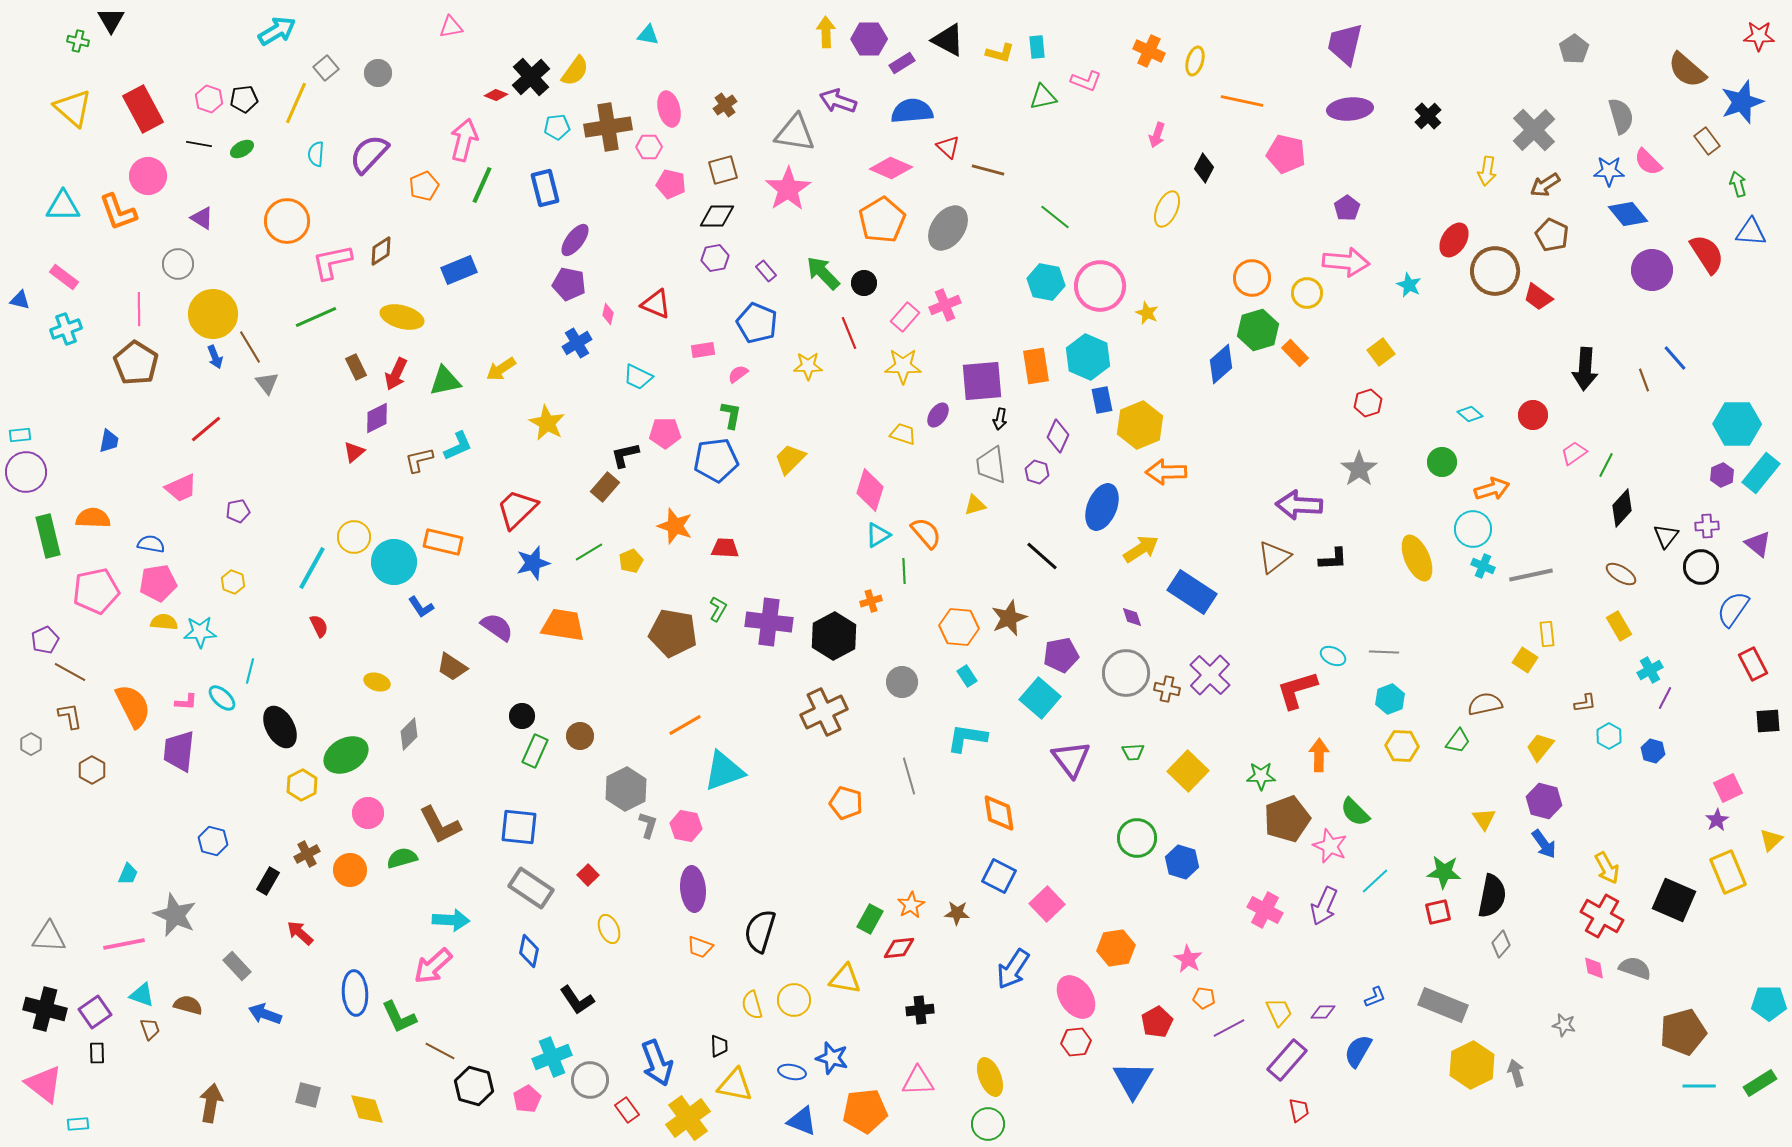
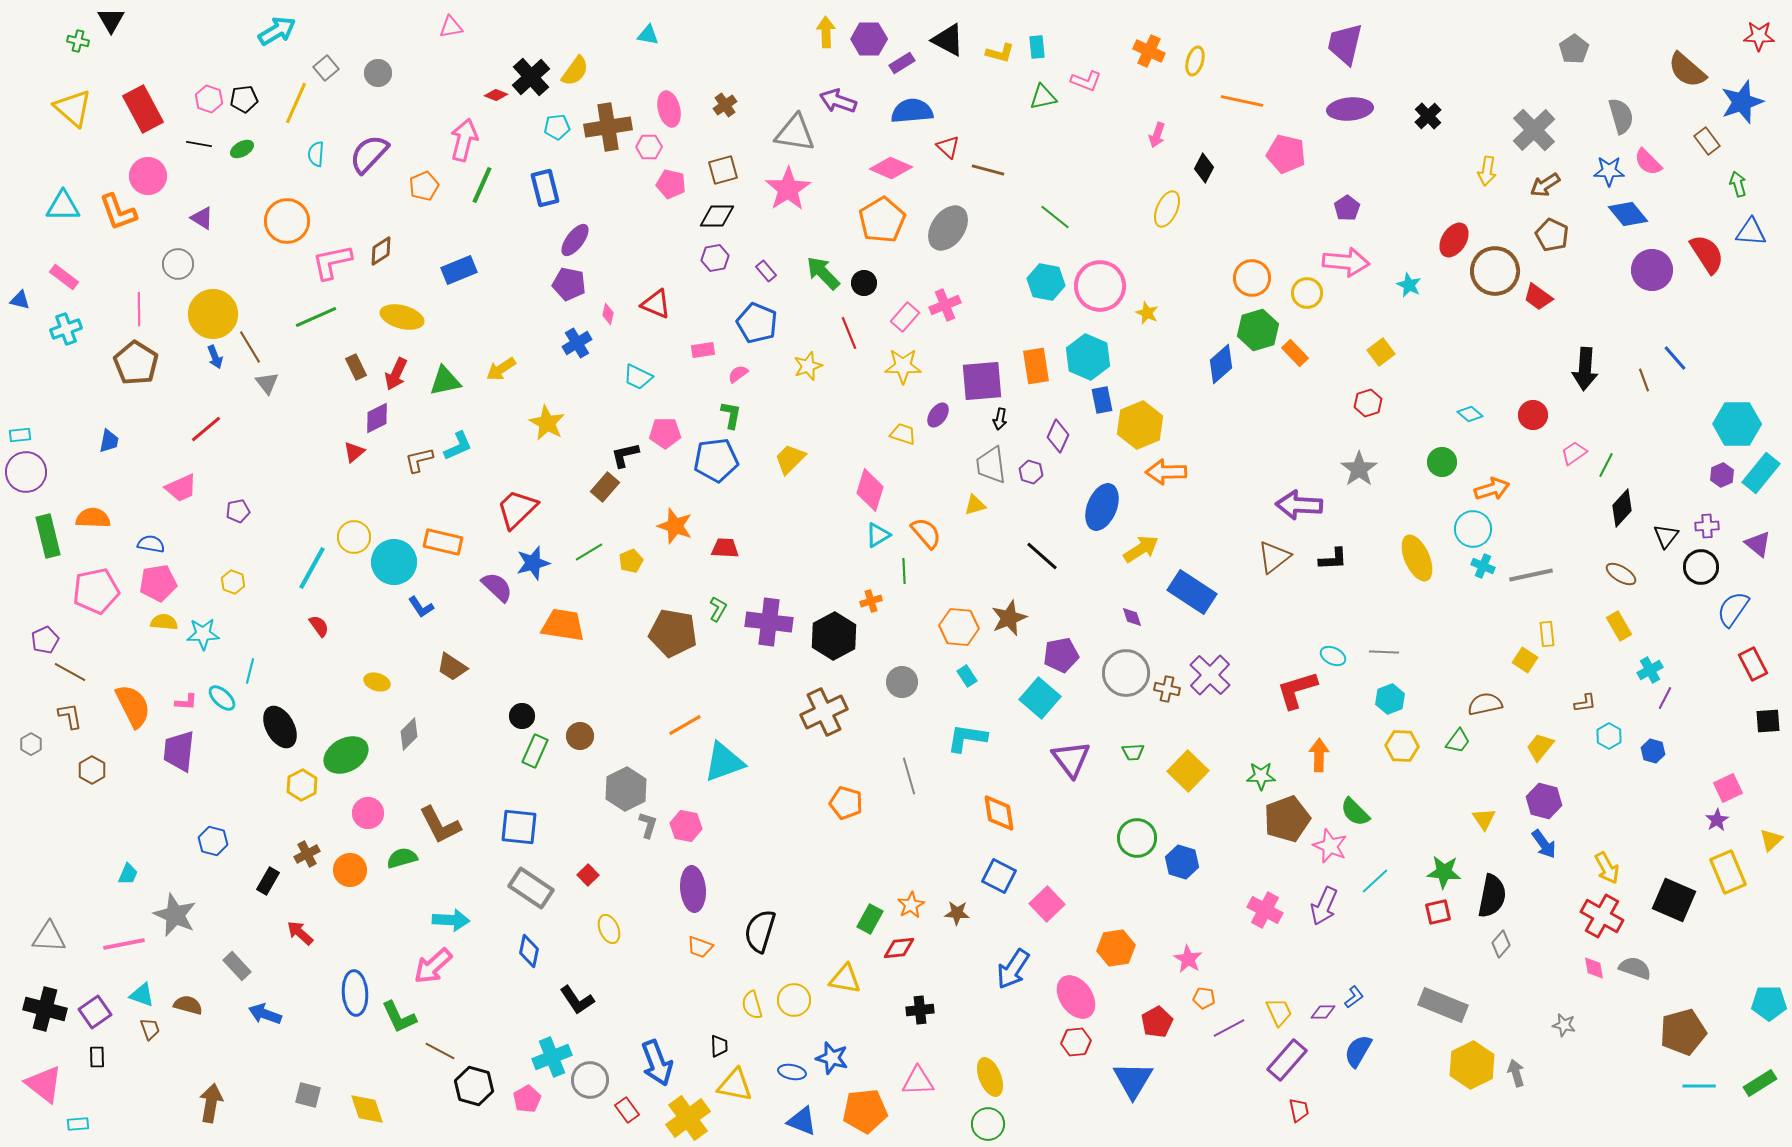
yellow star at (808, 366): rotated 20 degrees counterclockwise
purple hexagon at (1037, 472): moved 6 px left
red semicircle at (319, 626): rotated 10 degrees counterclockwise
purple semicircle at (497, 627): moved 40 px up; rotated 8 degrees clockwise
cyan star at (200, 632): moved 3 px right, 2 px down
cyan triangle at (724, 771): moved 9 px up
blue L-shape at (1375, 997): moved 21 px left; rotated 15 degrees counterclockwise
black rectangle at (97, 1053): moved 4 px down
